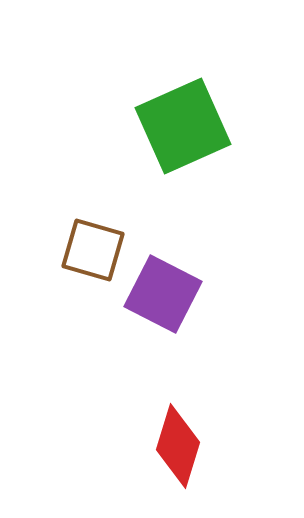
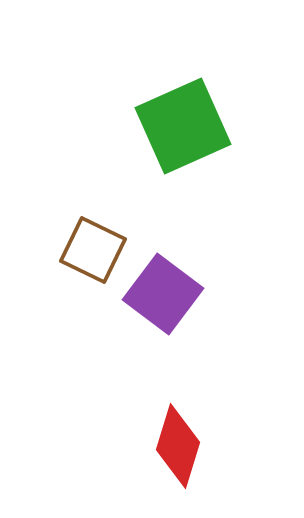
brown square: rotated 10 degrees clockwise
purple square: rotated 10 degrees clockwise
